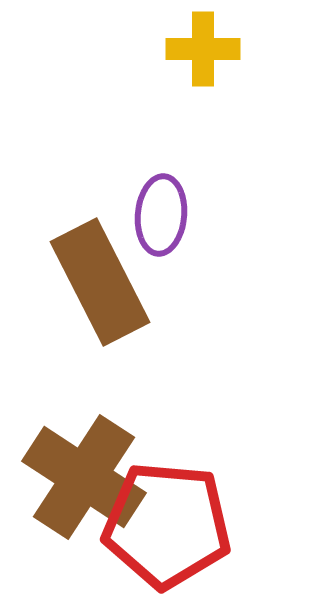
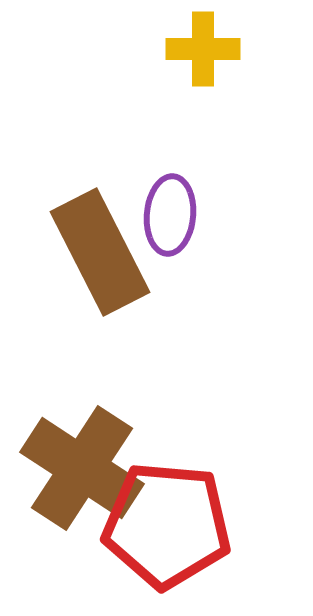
purple ellipse: moved 9 px right
brown rectangle: moved 30 px up
brown cross: moved 2 px left, 9 px up
